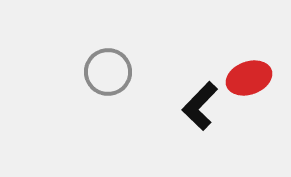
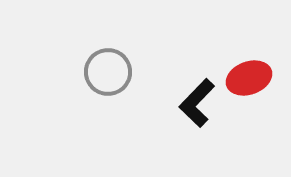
black L-shape: moved 3 px left, 3 px up
